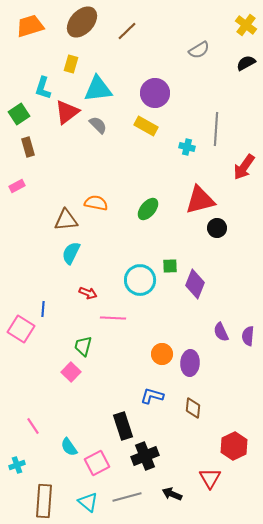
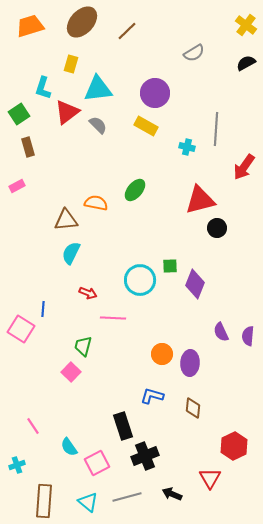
gray semicircle at (199, 50): moved 5 px left, 3 px down
green ellipse at (148, 209): moved 13 px left, 19 px up
